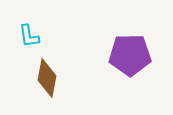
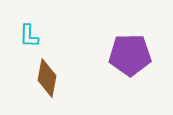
cyan L-shape: rotated 10 degrees clockwise
